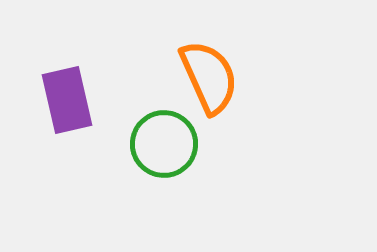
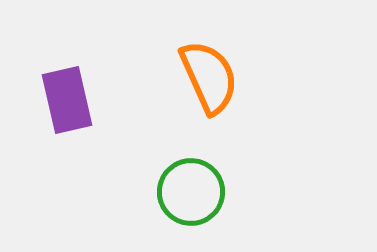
green circle: moved 27 px right, 48 px down
